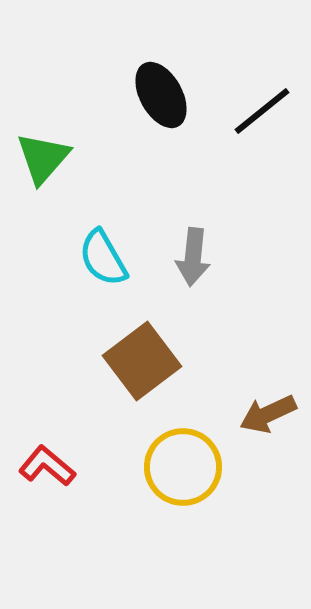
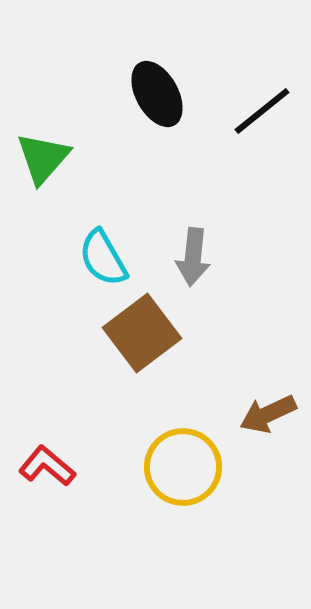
black ellipse: moved 4 px left, 1 px up
brown square: moved 28 px up
